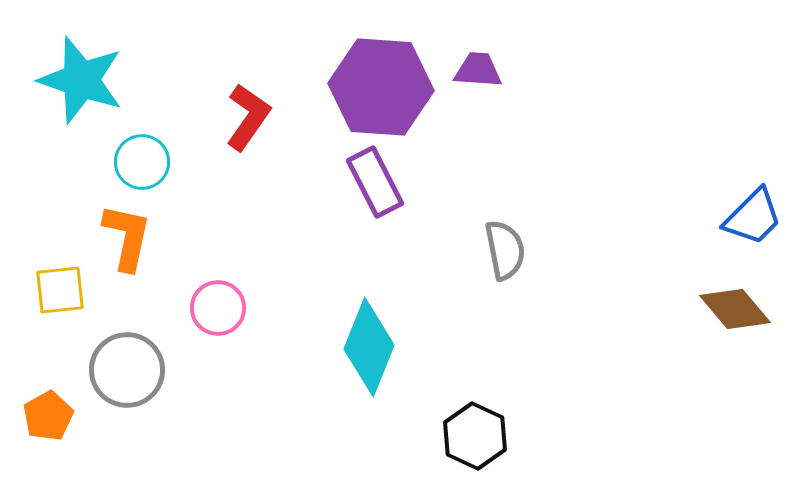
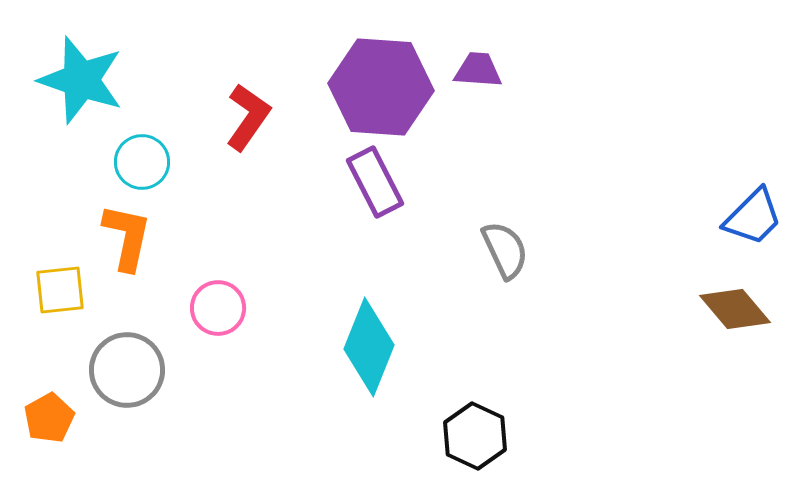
gray semicircle: rotated 14 degrees counterclockwise
orange pentagon: moved 1 px right, 2 px down
